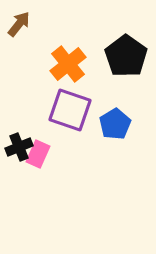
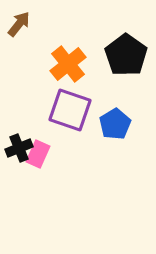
black pentagon: moved 1 px up
black cross: moved 1 px down
